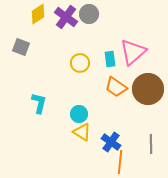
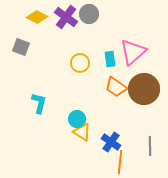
yellow diamond: moved 1 px left, 3 px down; rotated 60 degrees clockwise
brown circle: moved 4 px left
cyan circle: moved 2 px left, 5 px down
gray line: moved 1 px left, 2 px down
